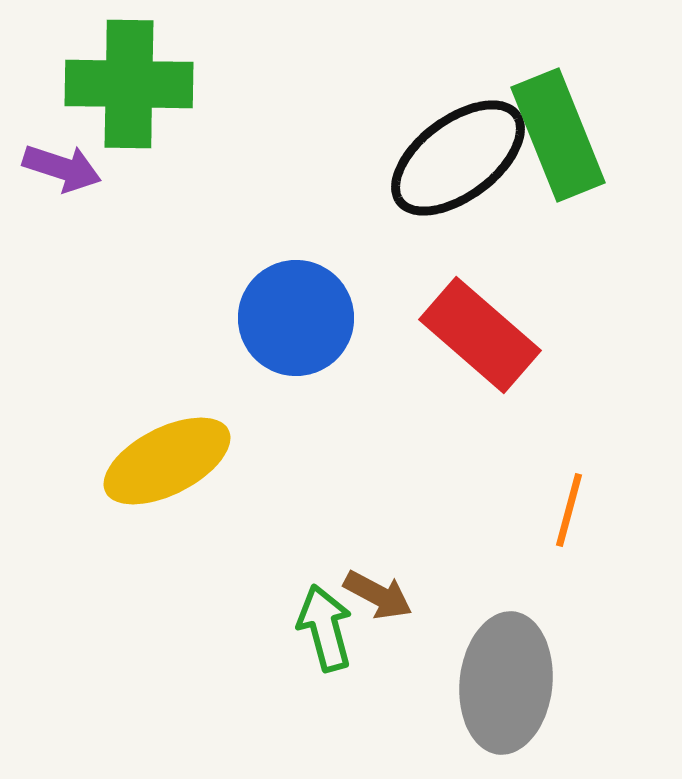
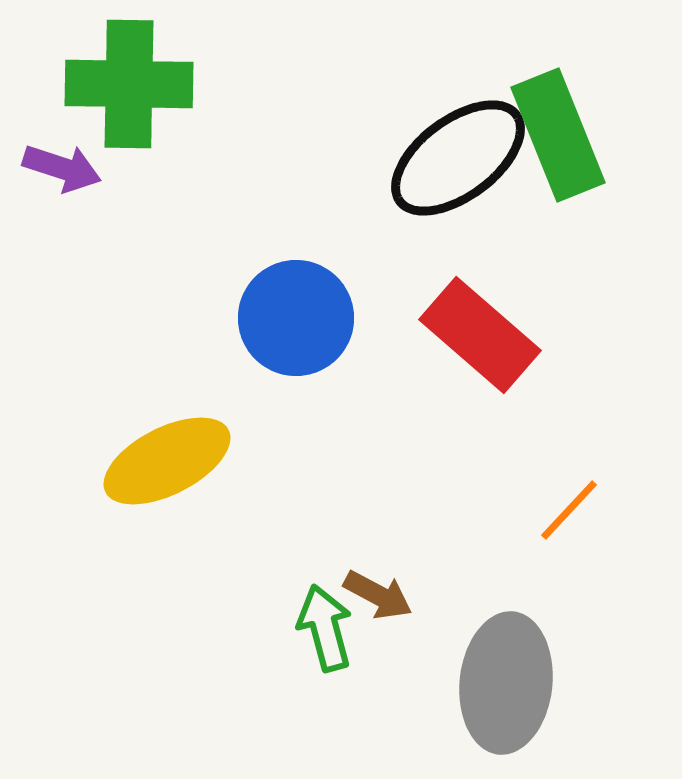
orange line: rotated 28 degrees clockwise
